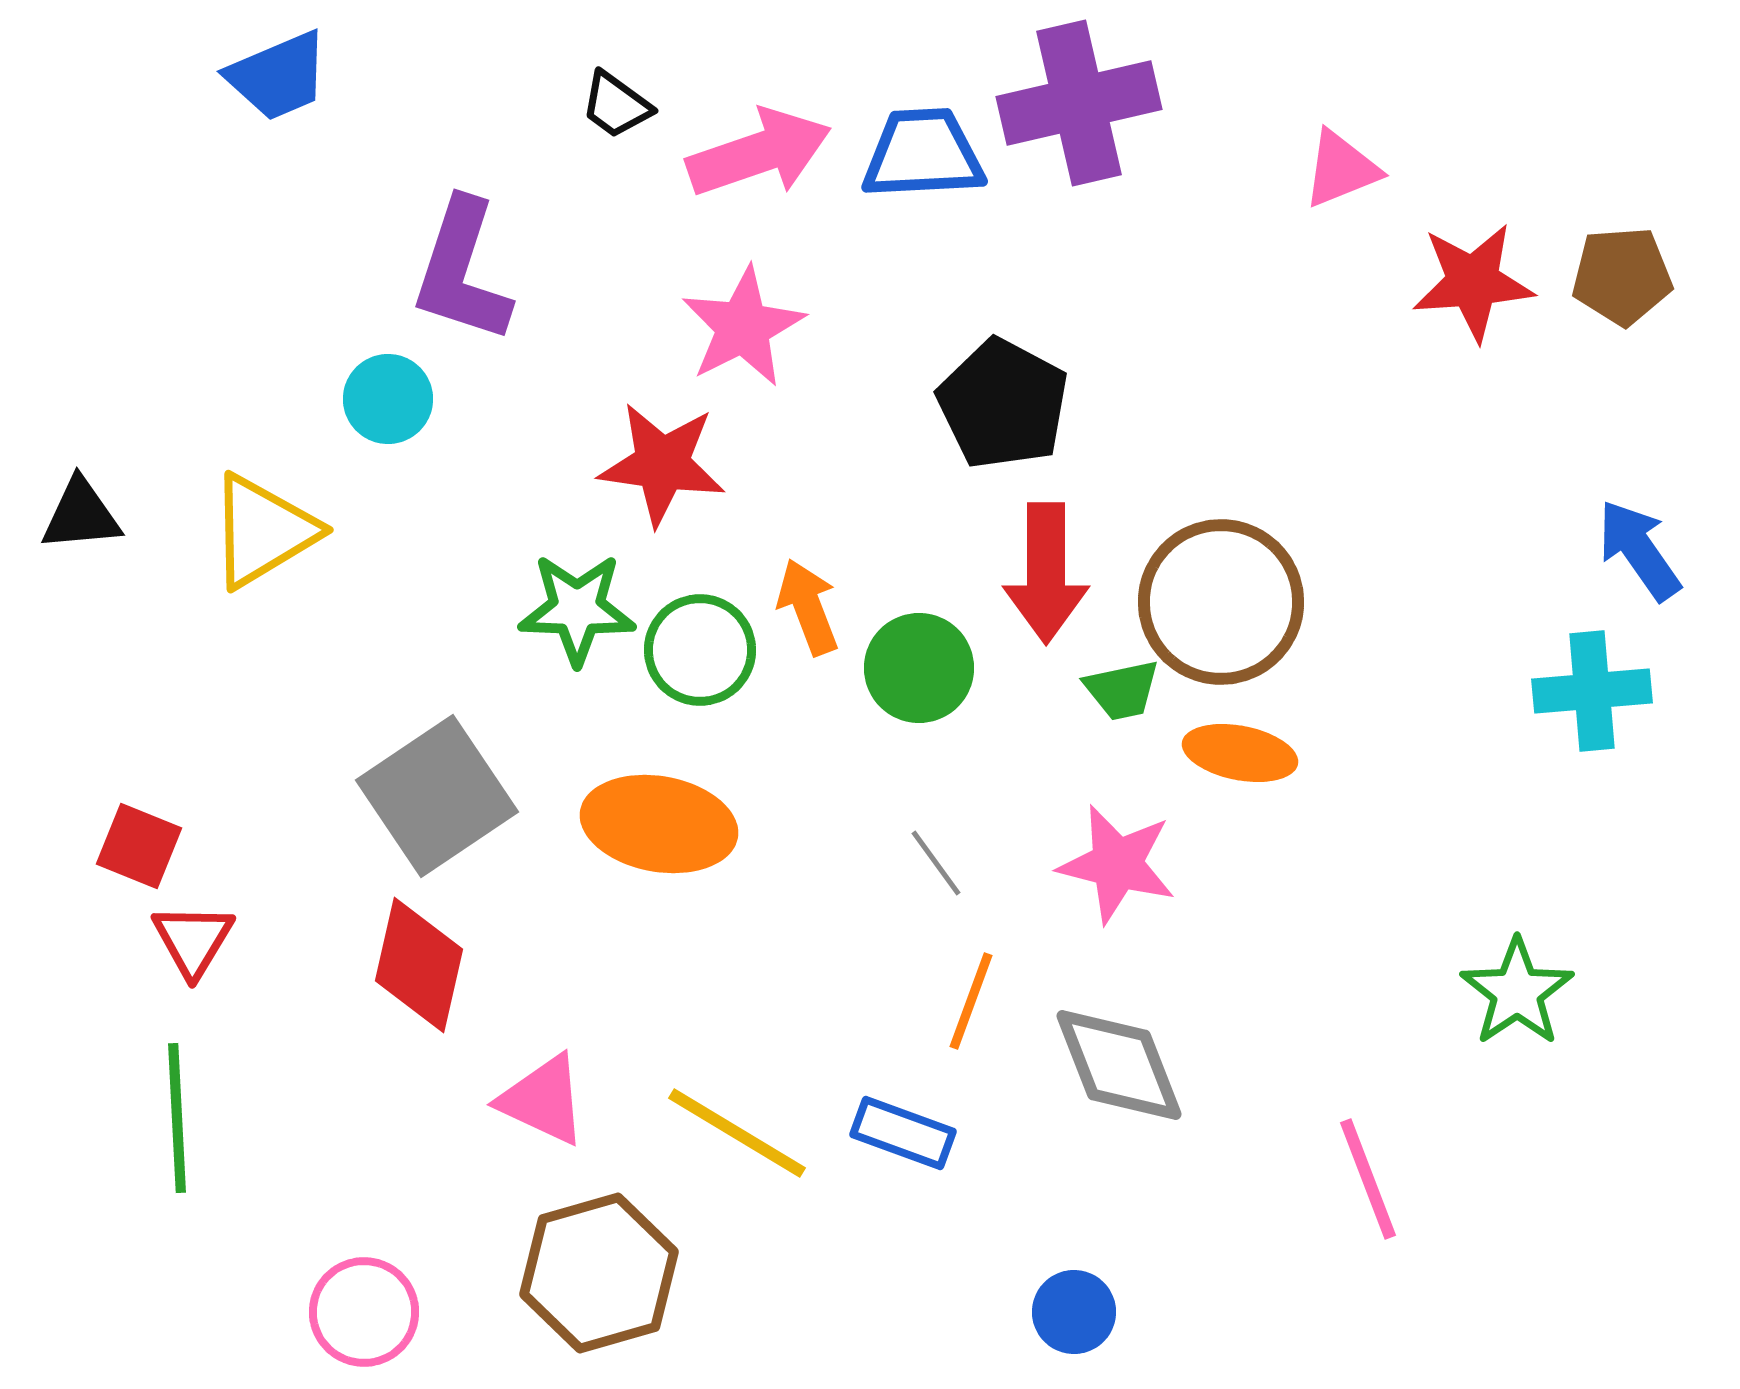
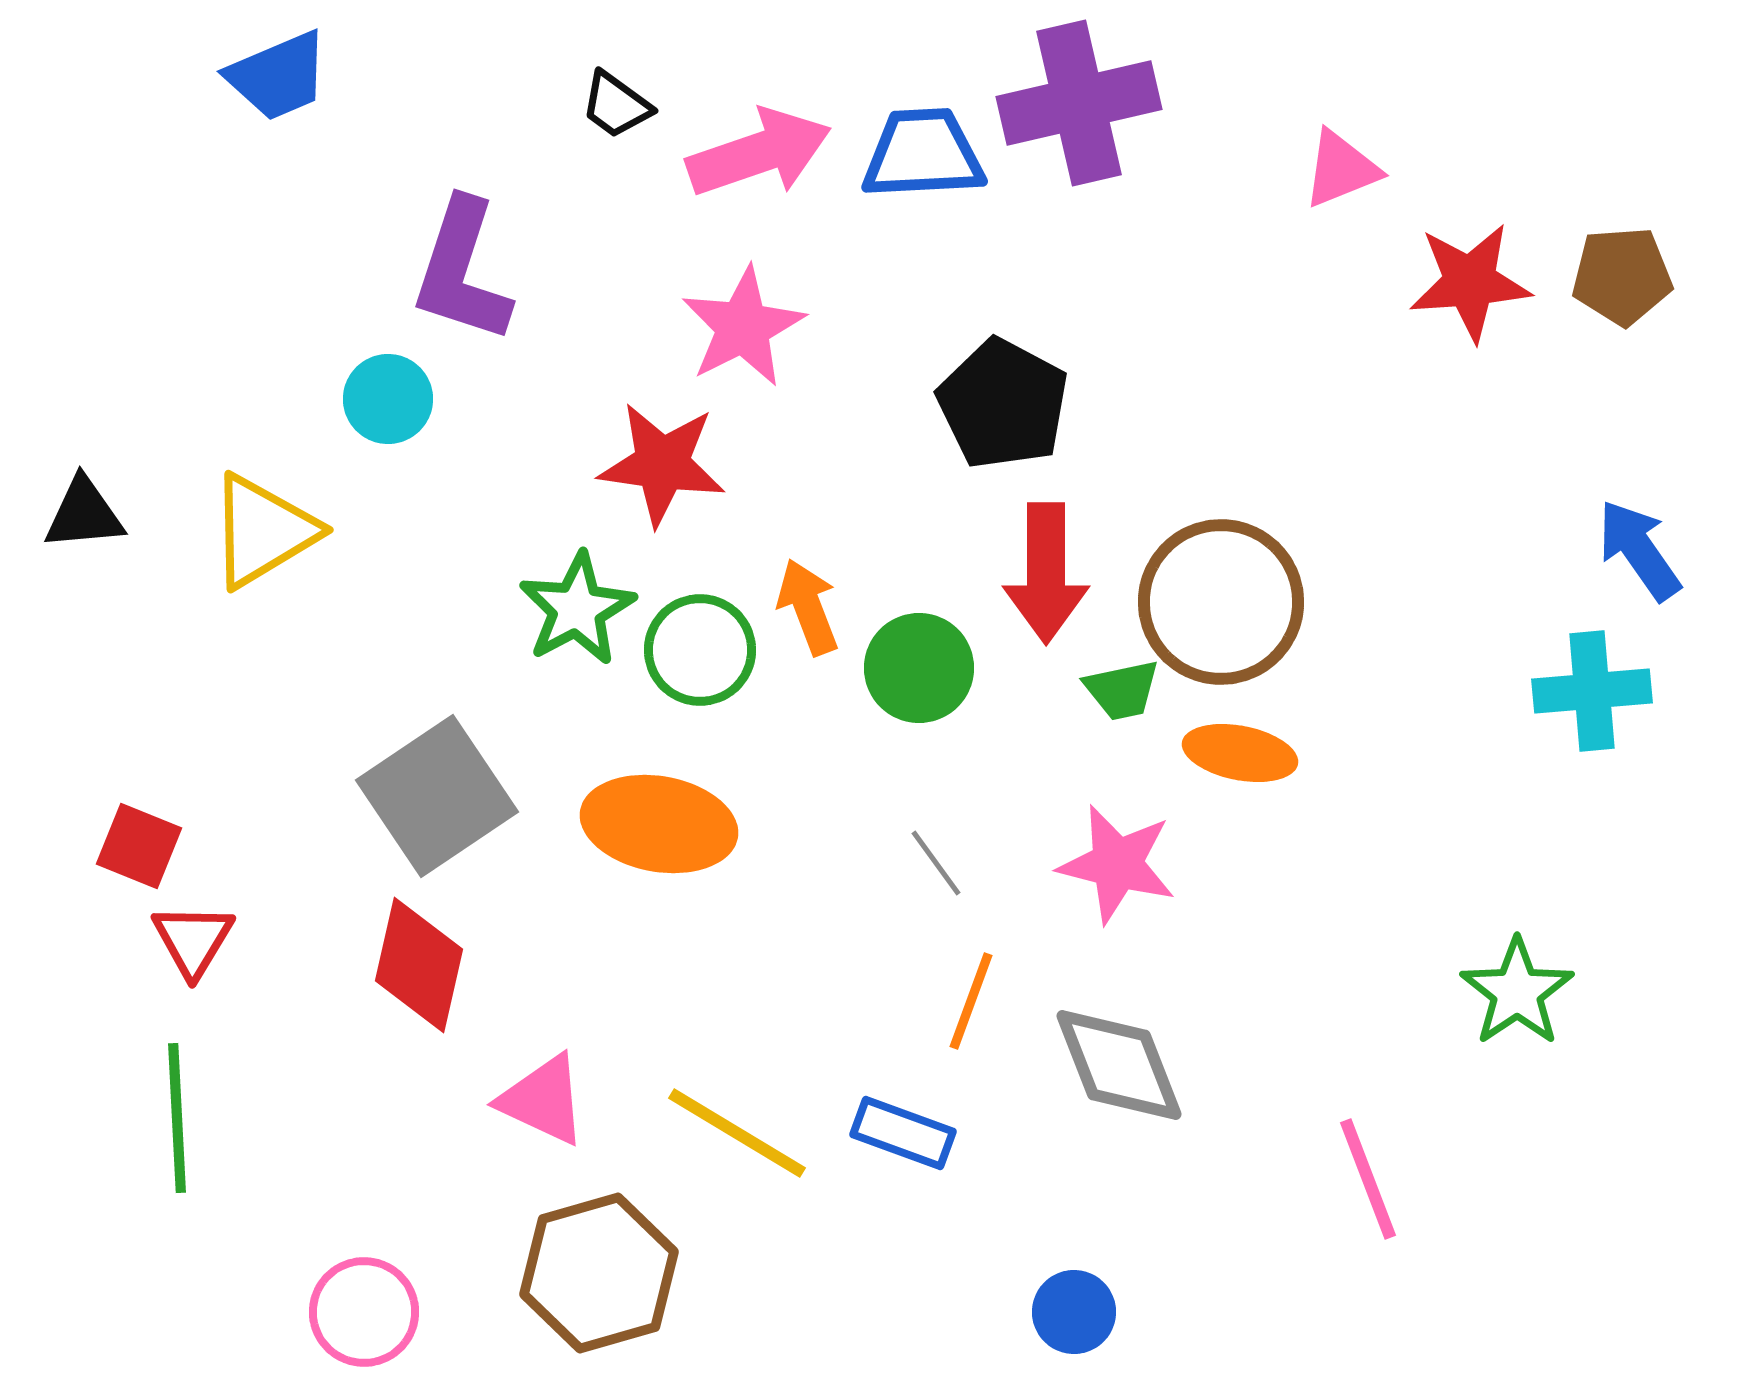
red star at (1473, 282): moved 3 px left
black triangle at (81, 515): moved 3 px right, 1 px up
green star at (577, 609): rotated 30 degrees counterclockwise
